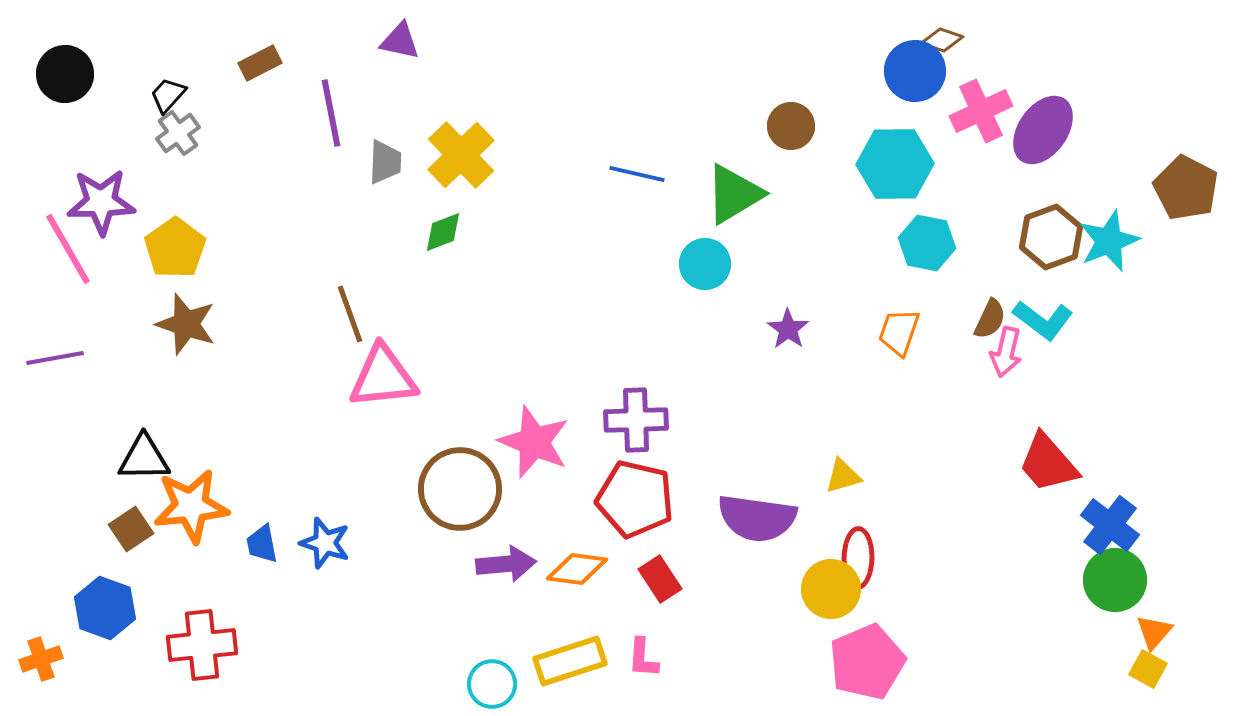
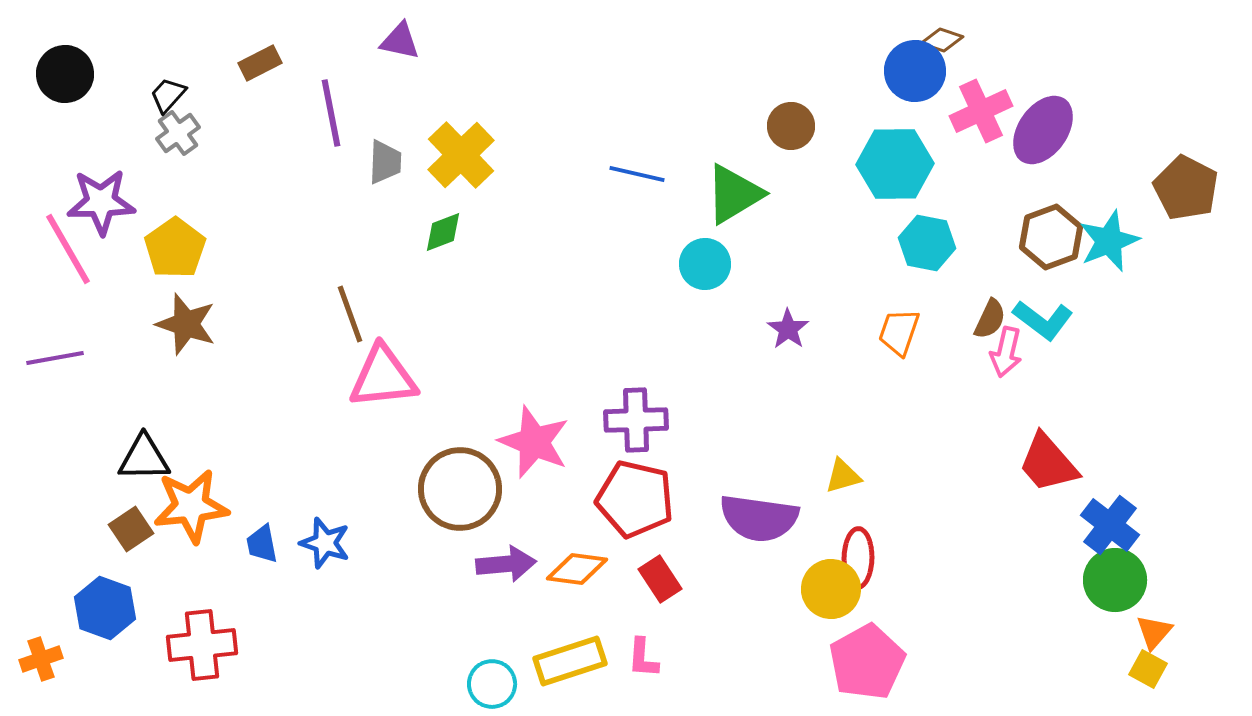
purple semicircle at (757, 518): moved 2 px right
pink pentagon at (867, 662): rotated 6 degrees counterclockwise
